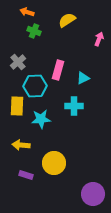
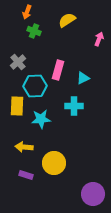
orange arrow: rotated 88 degrees counterclockwise
yellow arrow: moved 3 px right, 2 px down
